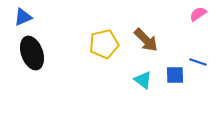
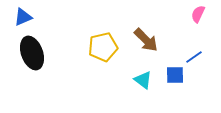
pink semicircle: rotated 30 degrees counterclockwise
yellow pentagon: moved 1 px left, 3 px down
blue line: moved 4 px left, 5 px up; rotated 54 degrees counterclockwise
